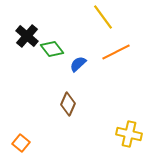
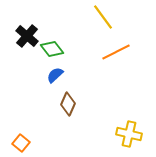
blue semicircle: moved 23 px left, 11 px down
